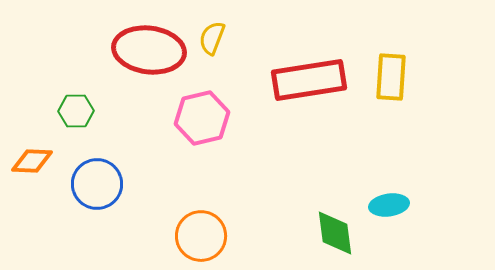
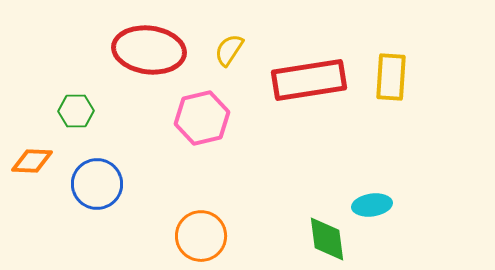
yellow semicircle: moved 17 px right, 12 px down; rotated 12 degrees clockwise
cyan ellipse: moved 17 px left
green diamond: moved 8 px left, 6 px down
